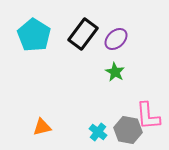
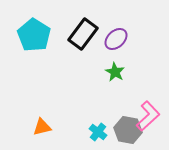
pink L-shape: rotated 128 degrees counterclockwise
